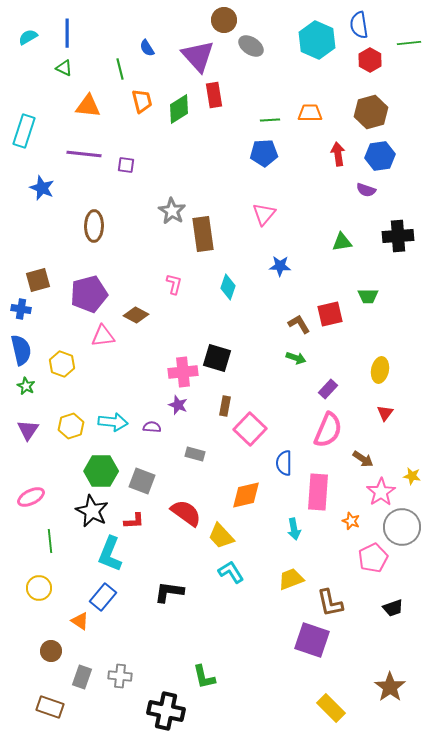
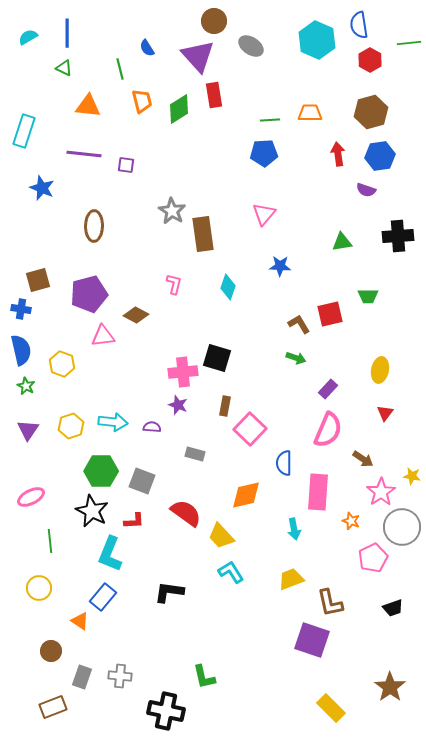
brown circle at (224, 20): moved 10 px left, 1 px down
brown rectangle at (50, 707): moved 3 px right; rotated 40 degrees counterclockwise
